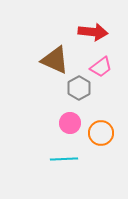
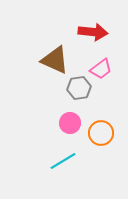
pink trapezoid: moved 2 px down
gray hexagon: rotated 20 degrees clockwise
cyan line: moved 1 px left, 2 px down; rotated 28 degrees counterclockwise
